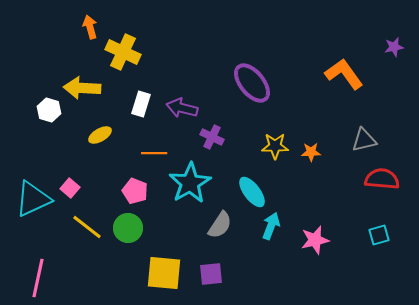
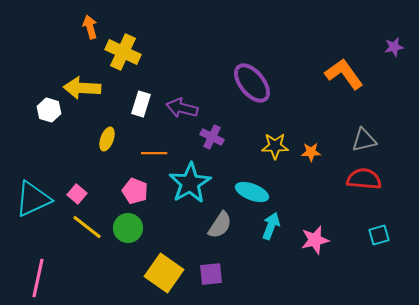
yellow ellipse: moved 7 px right, 4 px down; rotated 40 degrees counterclockwise
red semicircle: moved 18 px left
pink square: moved 7 px right, 6 px down
cyan ellipse: rotated 32 degrees counterclockwise
yellow square: rotated 30 degrees clockwise
